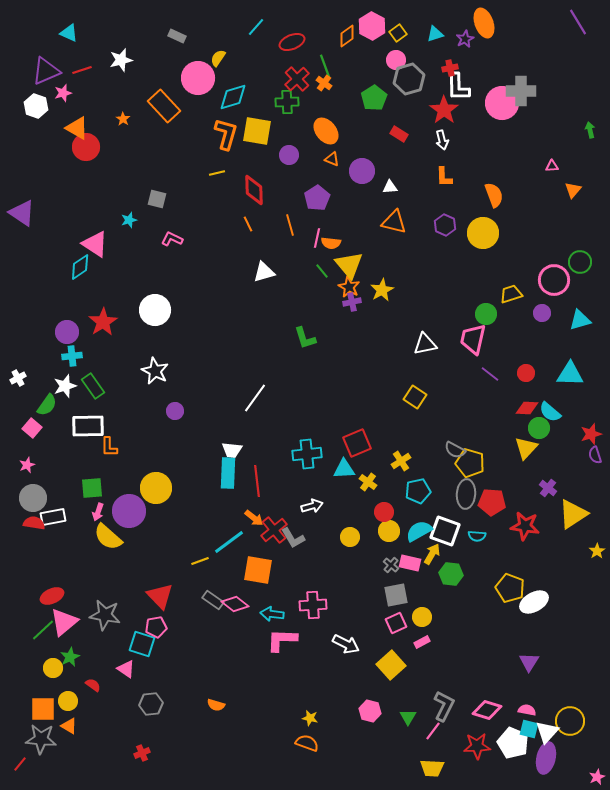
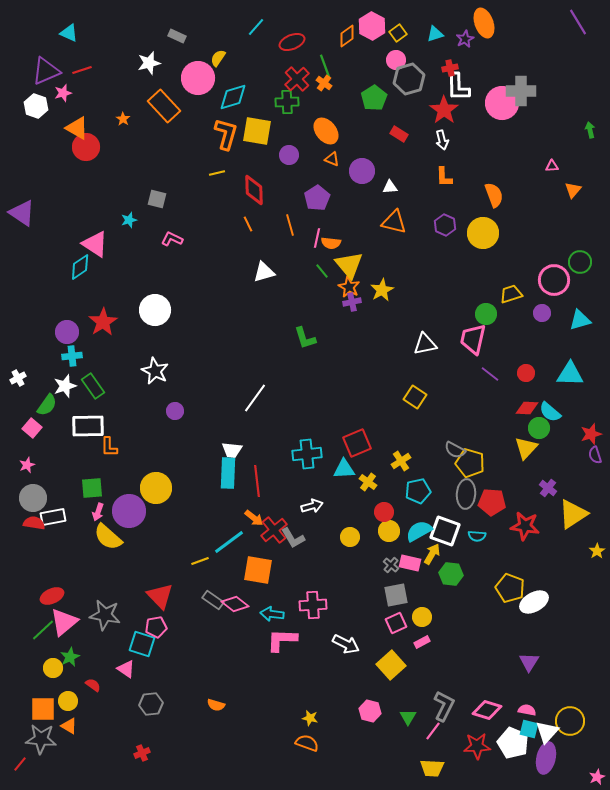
white star at (121, 60): moved 28 px right, 3 px down
